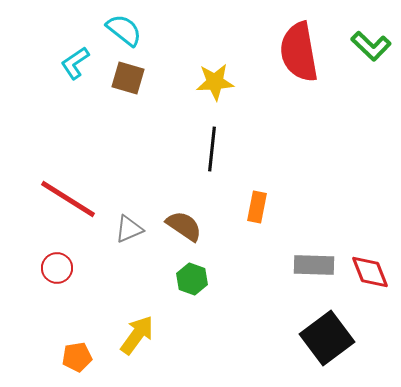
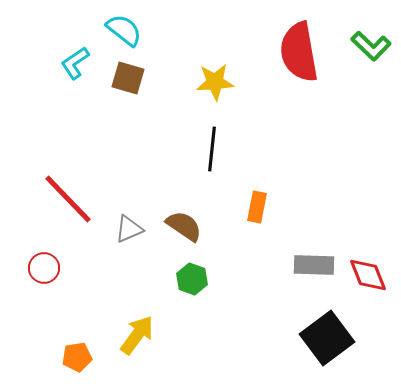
red line: rotated 14 degrees clockwise
red circle: moved 13 px left
red diamond: moved 2 px left, 3 px down
